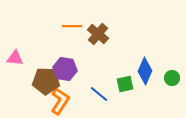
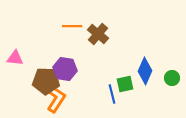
blue line: moved 13 px right; rotated 36 degrees clockwise
orange L-shape: moved 4 px left, 2 px up
